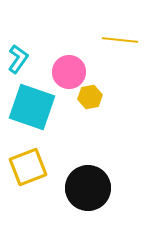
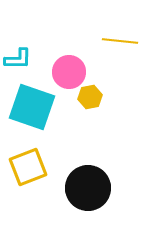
yellow line: moved 1 px down
cyan L-shape: rotated 56 degrees clockwise
